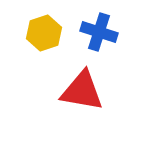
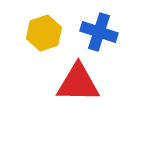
red triangle: moved 4 px left, 8 px up; rotated 9 degrees counterclockwise
